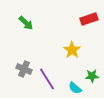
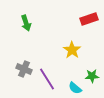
green arrow: rotated 28 degrees clockwise
